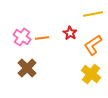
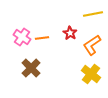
orange L-shape: moved 1 px left
brown cross: moved 4 px right
